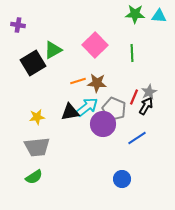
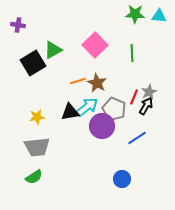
brown star: rotated 24 degrees clockwise
purple circle: moved 1 px left, 2 px down
